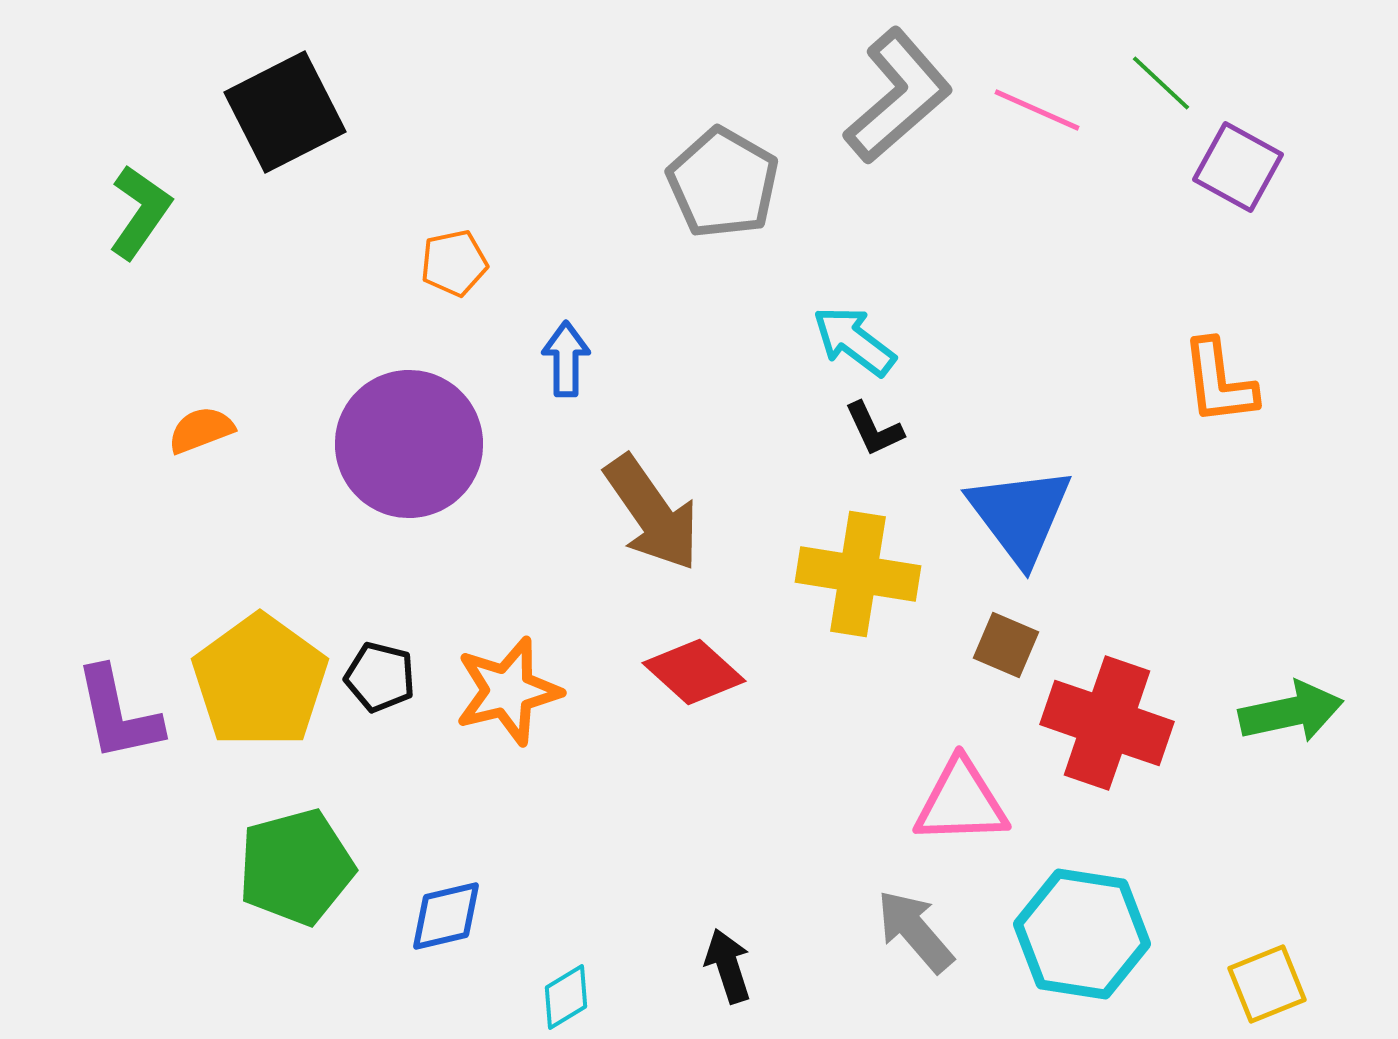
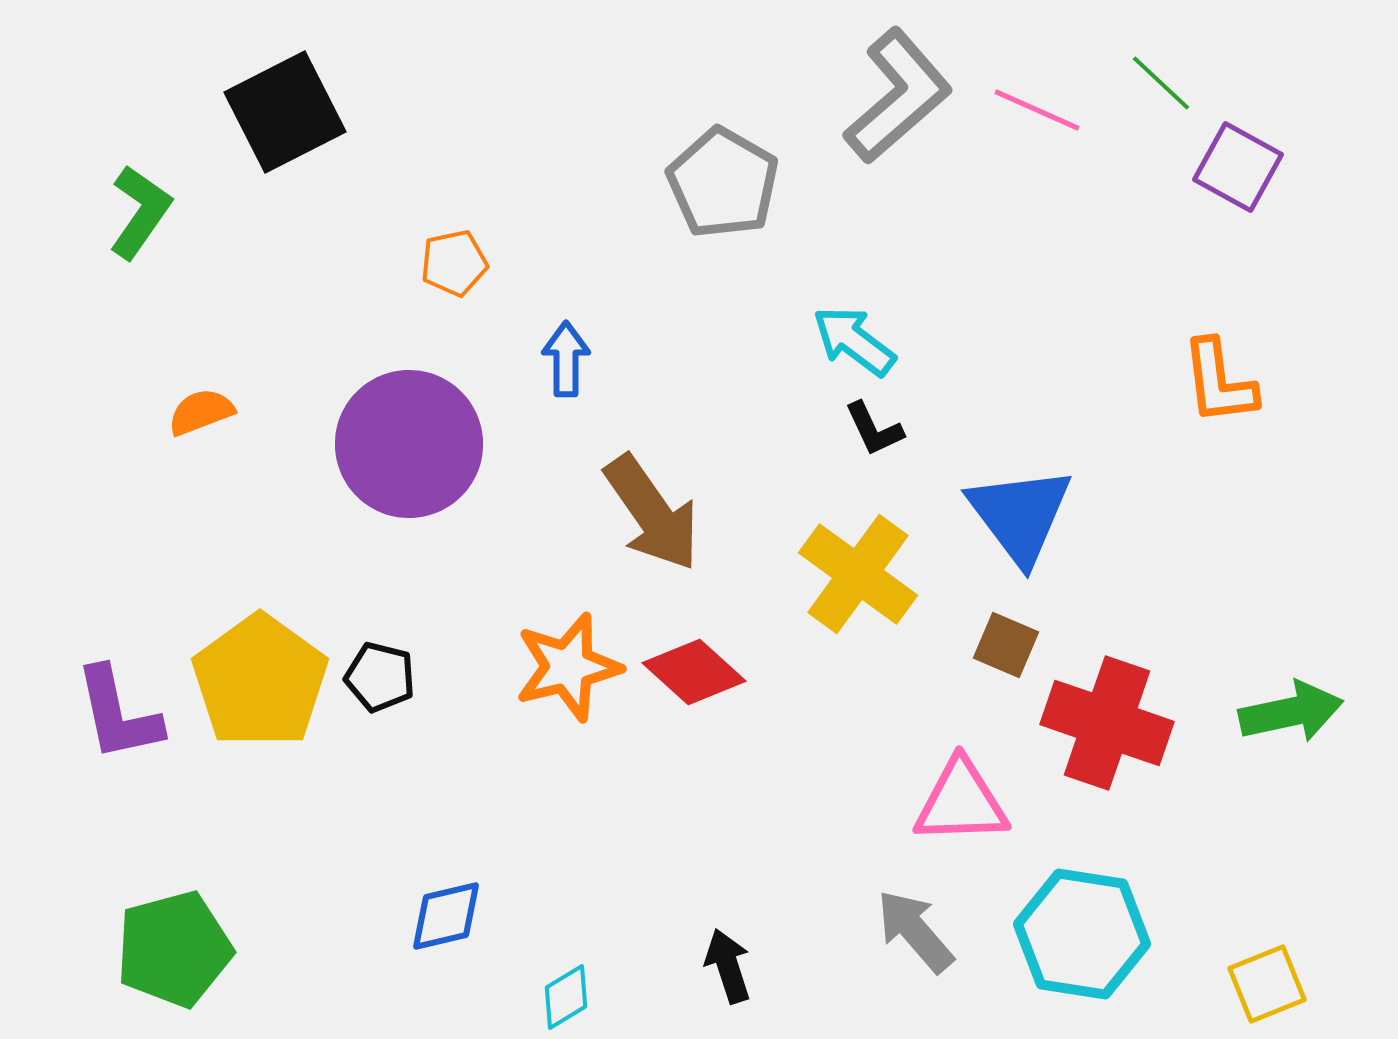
orange semicircle: moved 18 px up
yellow cross: rotated 27 degrees clockwise
orange star: moved 60 px right, 24 px up
green pentagon: moved 122 px left, 82 px down
